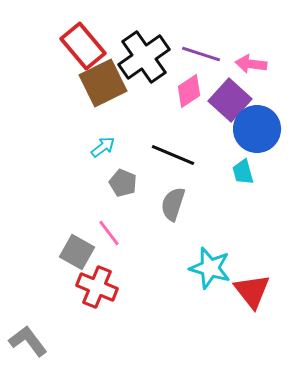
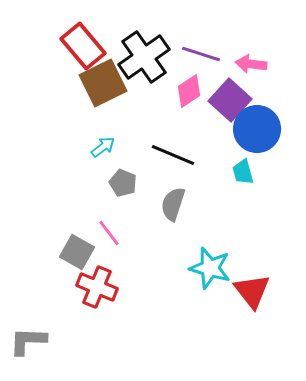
gray L-shape: rotated 51 degrees counterclockwise
